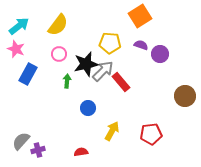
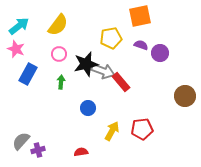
orange square: rotated 20 degrees clockwise
yellow pentagon: moved 1 px right, 5 px up; rotated 15 degrees counterclockwise
purple circle: moved 1 px up
gray arrow: rotated 65 degrees clockwise
green arrow: moved 6 px left, 1 px down
red pentagon: moved 9 px left, 5 px up
